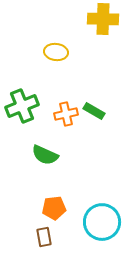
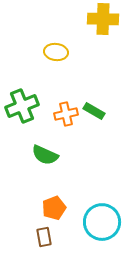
orange pentagon: rotated 15 degrees counterclockwise
